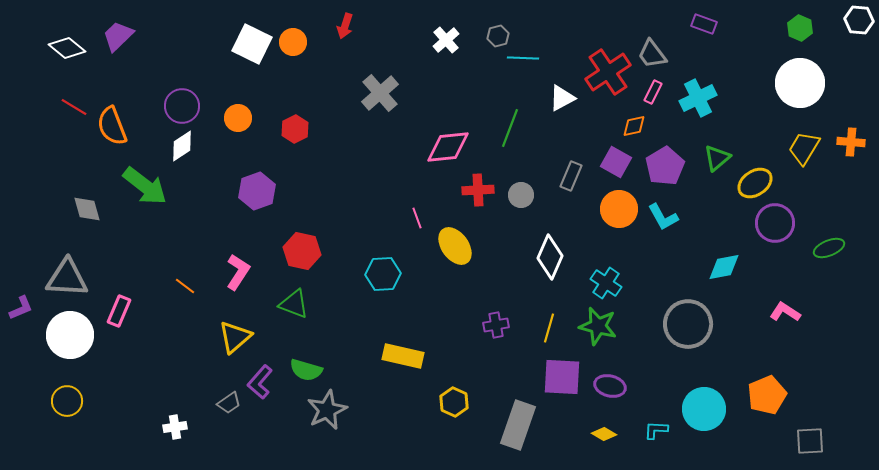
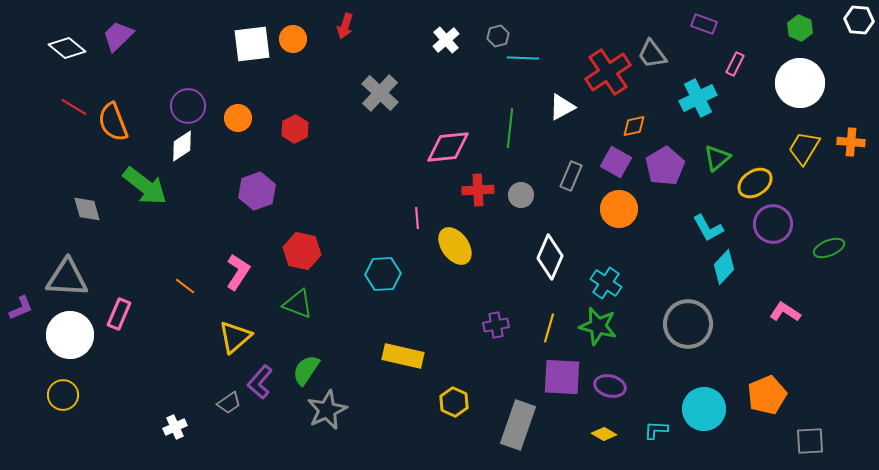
orange circle at (293, 42): moved 3 px up
white square at (252, 44): rotated 33 degrees counterclockwise
pink rectangle at (653, 92): moved 82 px right, 28 px up
gray cross at (380, 93): rotated 6 degrees counterclockwise
white triangle at (562, 98): moved 9 px down
purple circle at (182, 106): moved 6 px right
orange semicircle at (112, 126): moved 1 px right, 4 px up
green line at (510, 128): rotated 15 degrees counterclockwise
cyan L-shape at (663, 217): moved 45 px right, 11 px down
pink line at (417, 218): rotated 15 degrees clockwise
purple circle at (775, 223): moved 2 px left, 1 px down
cyan diamond at (724, 267): rotated 36 degrees counterclockwise
green triangle at (294, 304): moved 4 px right
pink rectangle at (119, 311): moved 3 px down
green semicircle at (306, 370): rotated 108 degrees clockwise
yellow circle at (67, 401): moved 4 px left, 6 px up
white cross at (175, 427): rotated 15 degrees counterclockwise
